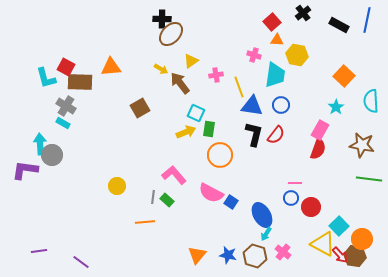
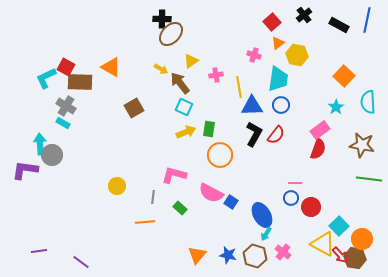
black cross at (303, 13): moved 1 px right, 2 px down
orange triangle at (277, 40): moved 1 px right, 3 px down; rotated 40 degrees counterclockwise
orange triangle at (111, 67): rotated 35 degrees clockwise
cyan trapezoid at (275, 75): moved 3 px right, 4 px down
cyan L-shape at (46, 78): rotated 80 degrees clockwise
yellow line at (239, 87): rotated 10 degrees clockwise
cyan semicircle at (371, 101): moved 3 px left, 1 px down
blue triangle at (252, 106): rotated 10 degrees counterclockwise
brown square at (140, 108): moved 6 px left
cyan square at (196, 113): moved 12 px left, 6 px up
pink rectangle at (320, 130): rotated 24 degrees clockwise
black L-shape at (254, 134): rotated 15 degrees clockwise
pink L-shape at (174, 175): rotated 35 degrees counterclockwise
green rectangle at (167, 200): moved 13 px right, 8 px down
brown hexagon at (355, 256): moved 2 px down
